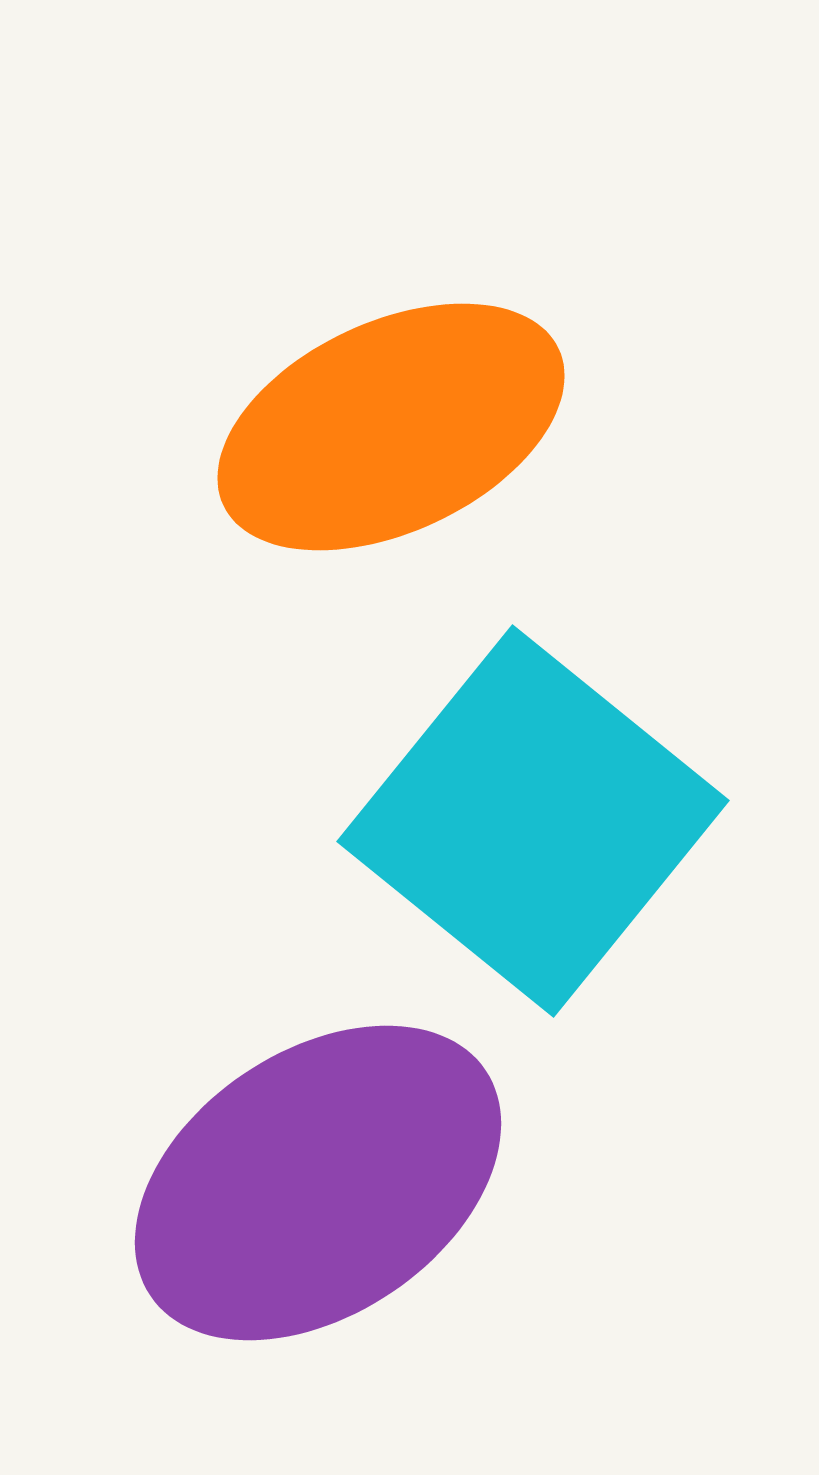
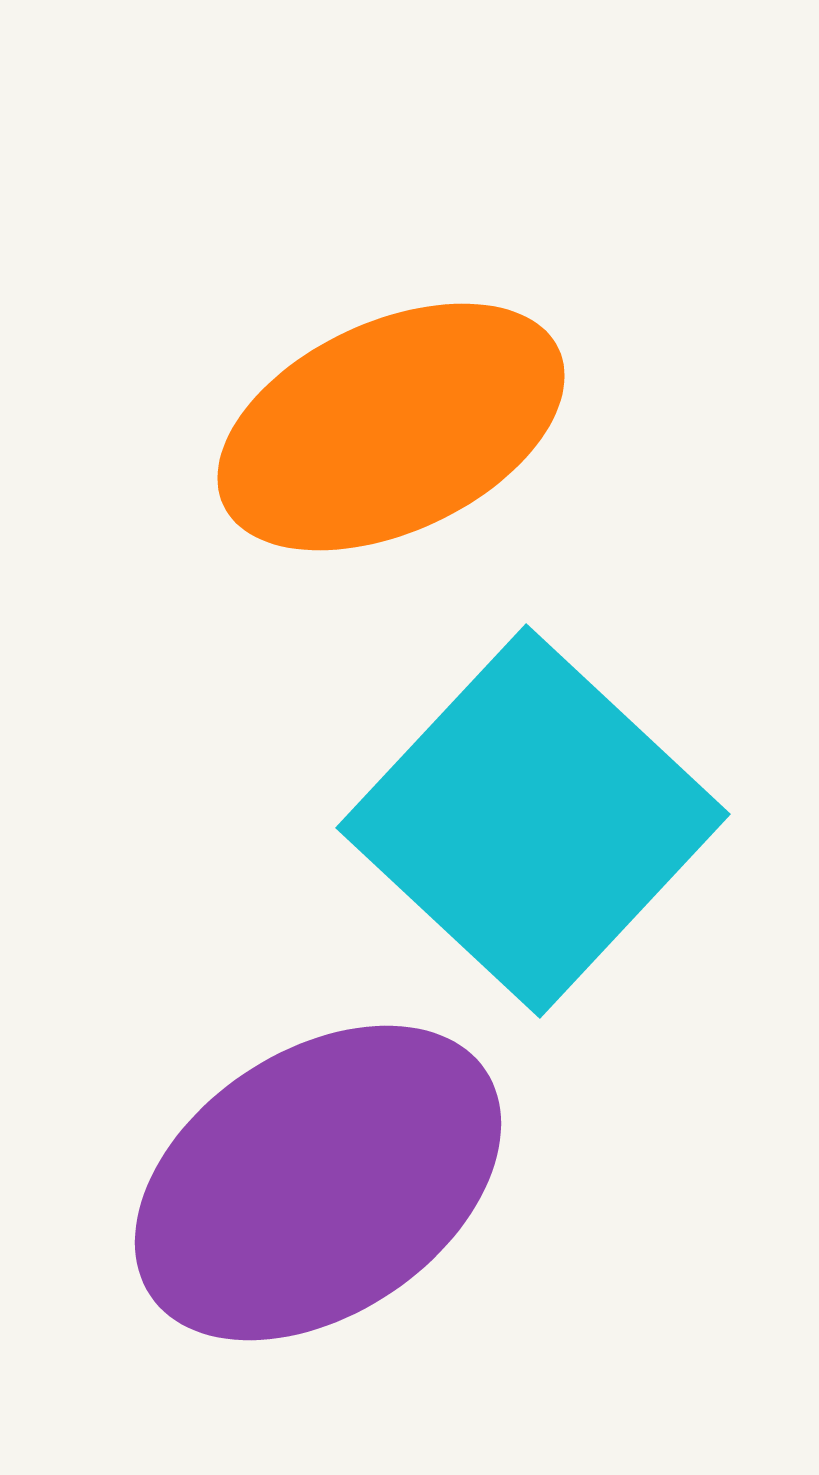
cyan square: rotated 4 degrees clockwise
